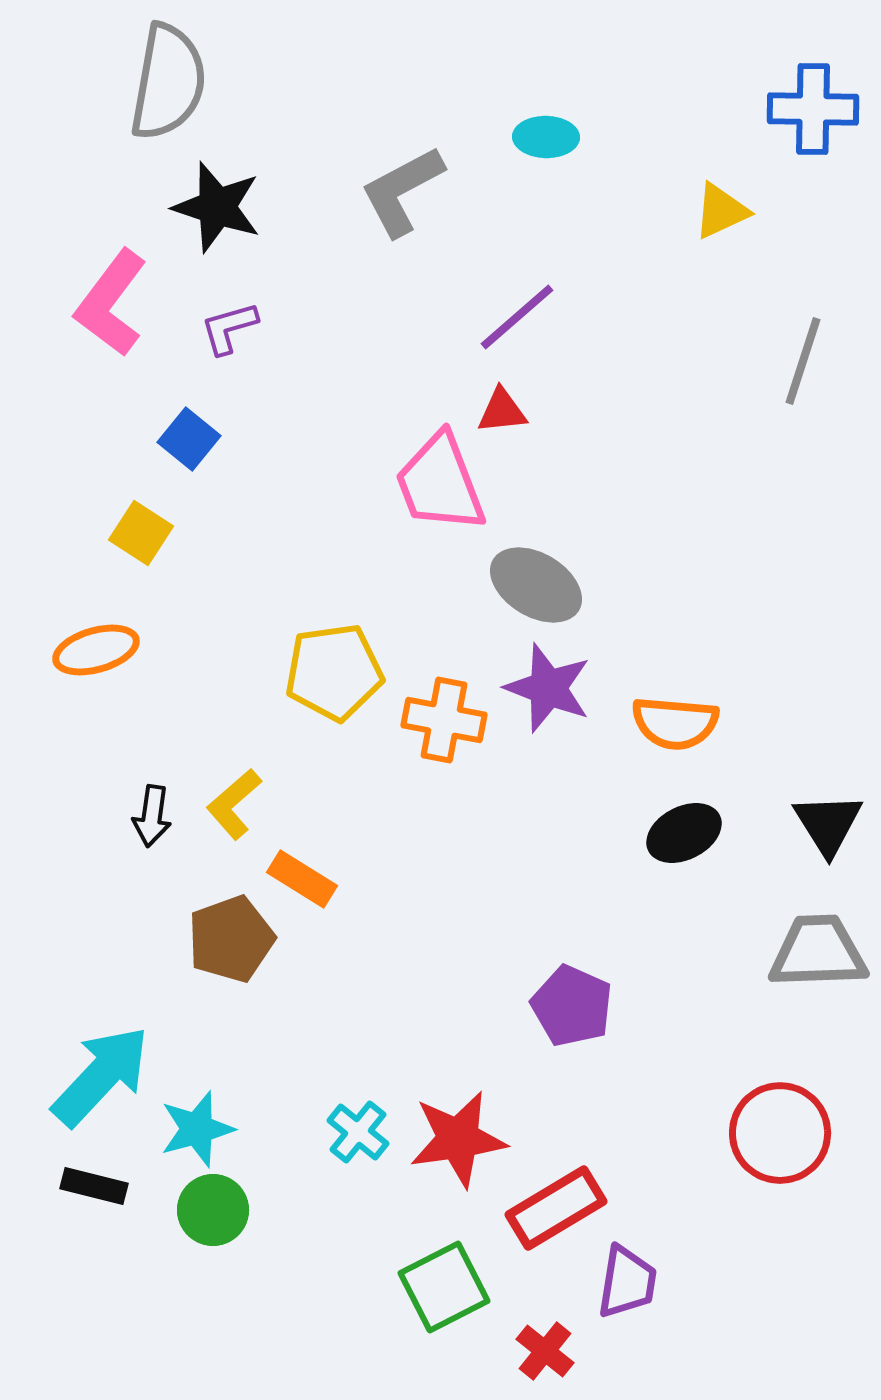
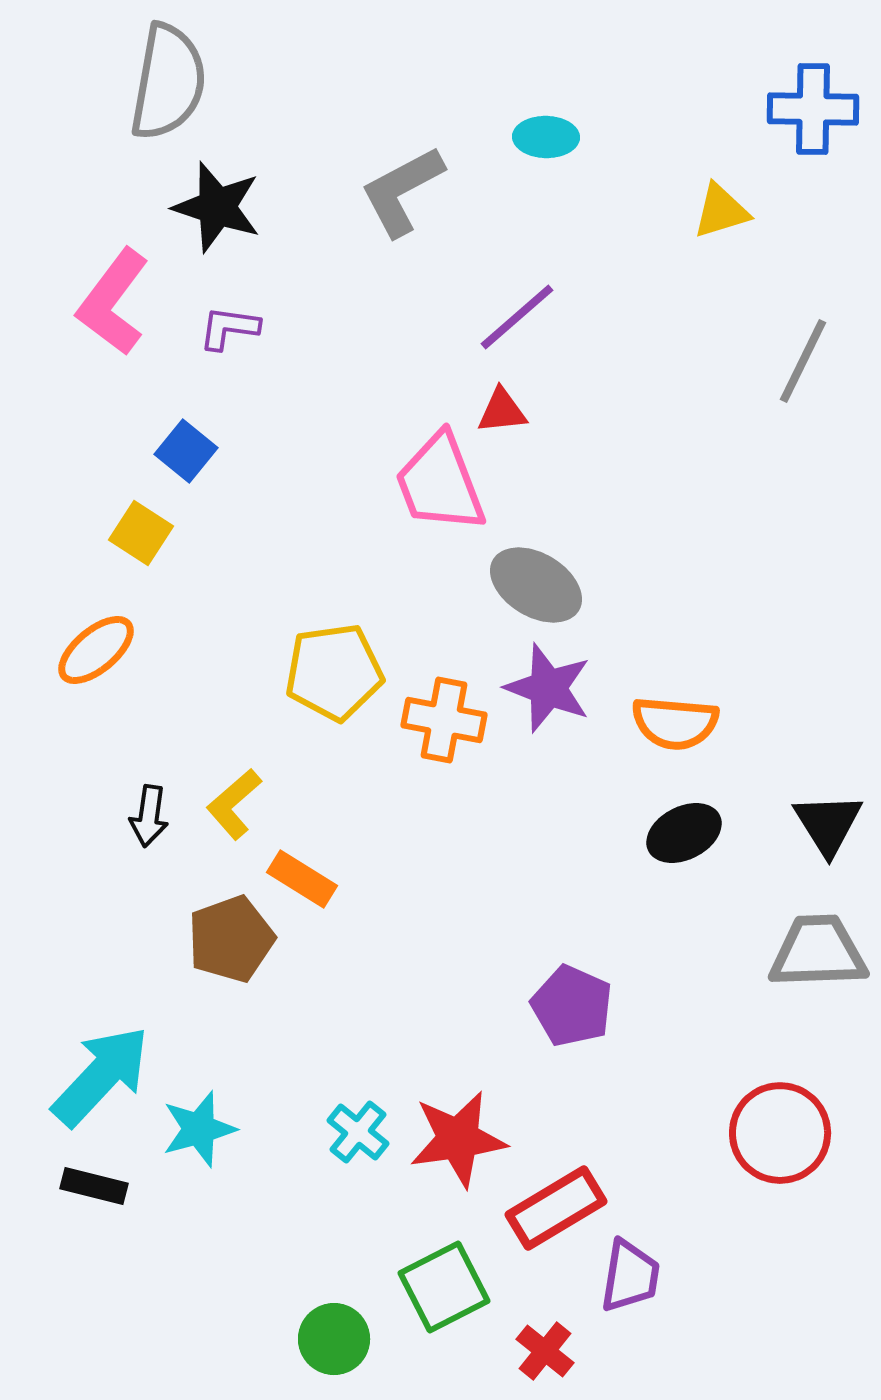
yellow triangle: rotated 8 degrees clockwise
pink L-shape: moved 2 px right, 1 px up
purple L-shape: rotated 24 degrees clockwise
gray line: rotated 8 degrees clockwise
blue square: moved 3 px left, 12 px down
orange ellipse: rotated 24 degrees counterclockwise
black arrow: moved 3 px left
cyan star: moved 2 px right
green circle: moved 121 px right, 129 px down
purple trapezoid: moved 3 px right, 6 px up
